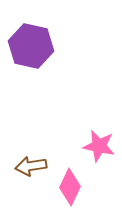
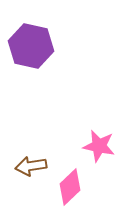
pink diamond: rotated 21 degrees clockwise
